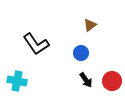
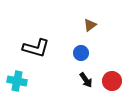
black L-shape: moved 4 px down; rotated 40 degrees counterclockwise
